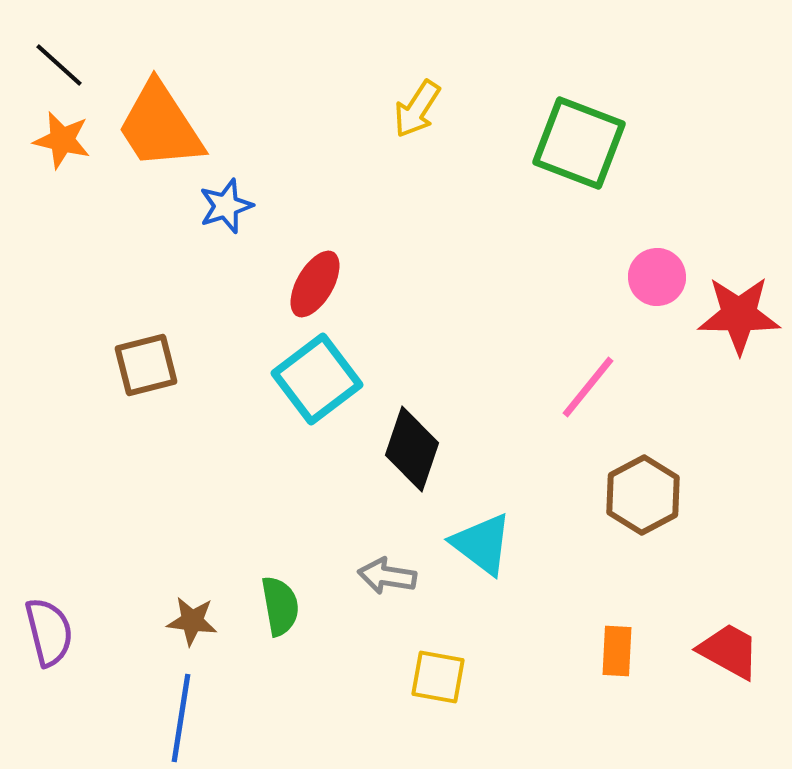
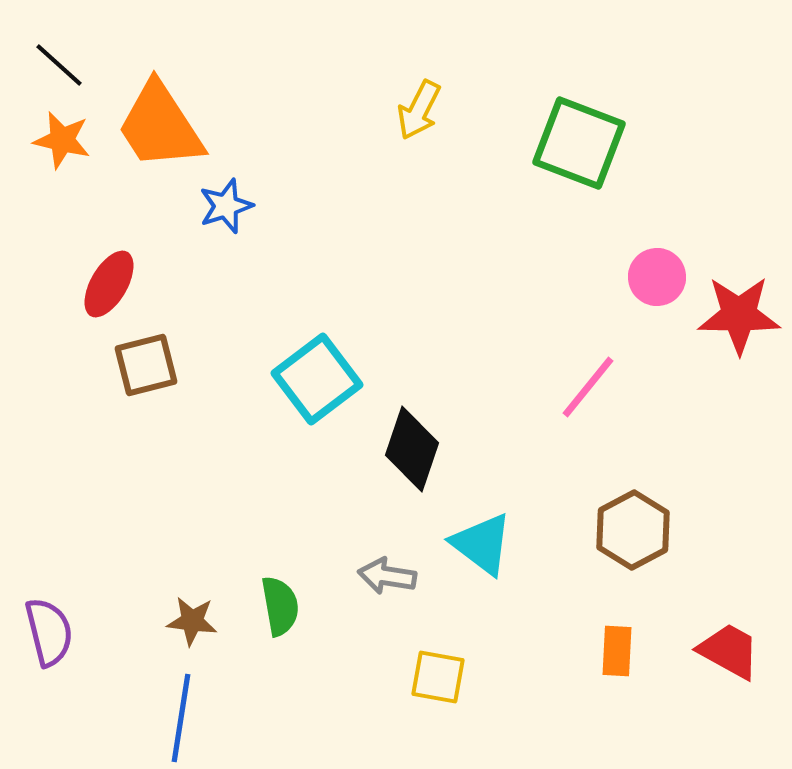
yellow arrow: moved 2 px right, 1 px down; rotated 6 degrees counterclockwise
red ellipse: moved 206 px left
brown hexagon: moved 10 px left, 35 px down
